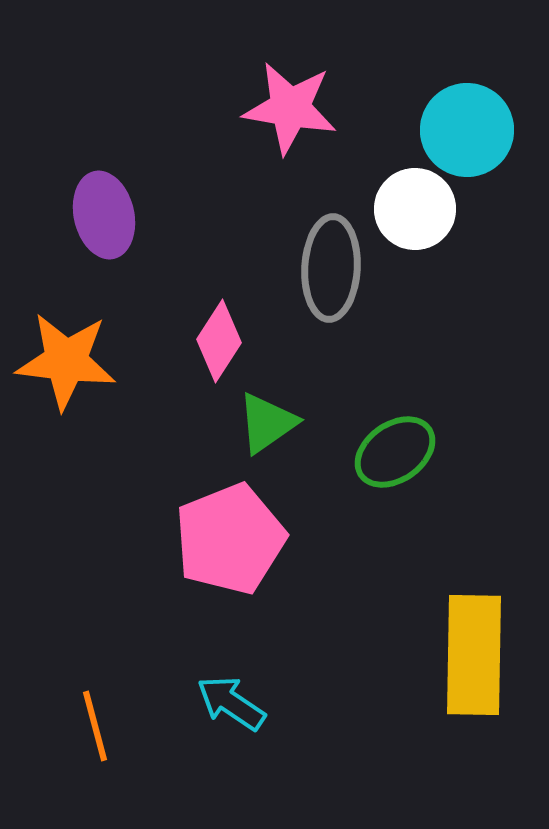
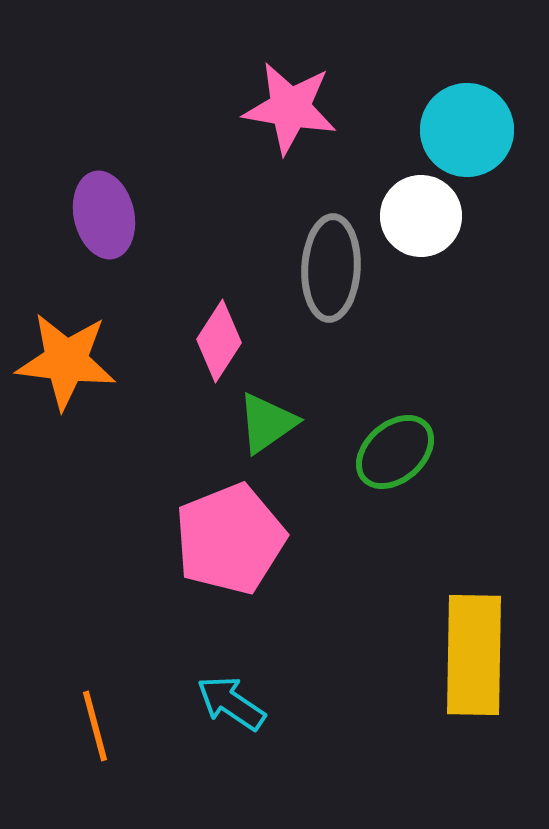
white circle: moved 6 px right, 7 px down
green ellipse: rotated 6 degrees counterclockwise
